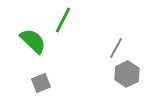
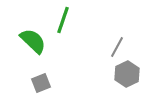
green line: rotated 8 degrees counterclockwise
gray line: moved 1 px right, 1 px up
